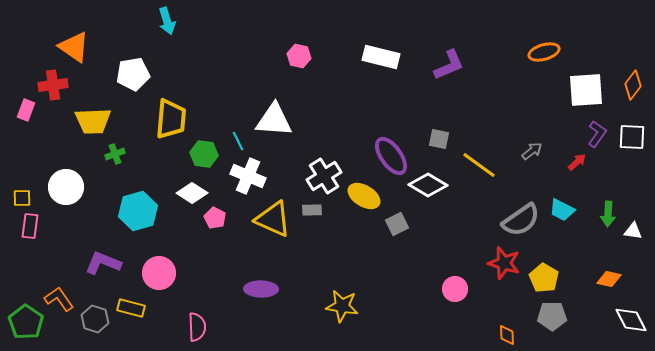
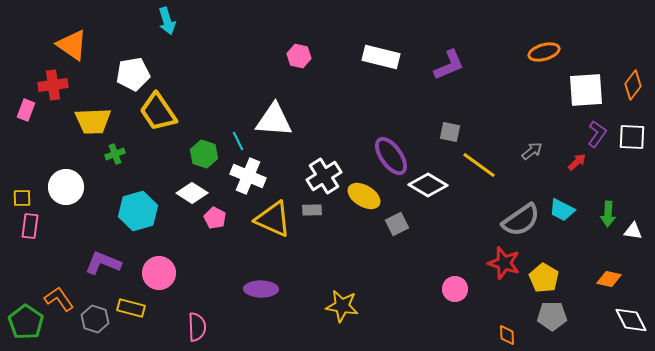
orange triangle at (74, 47): moved 2 px left, 2 px up
yellow trapezoid at (171, 119): moved 13 px left, 7 px up; rotated 141 degrees clockwise
gray square at (439, 139): moved 11 px right, 7 px up
green hexagon at (204, 154): rotated 12 degrees clockwise
